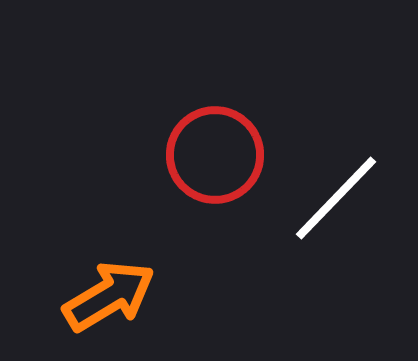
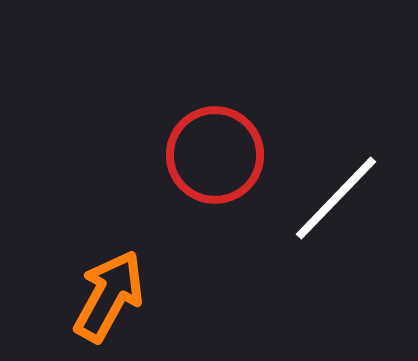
orange arrow: rotated 30 degrees counterclockwise
